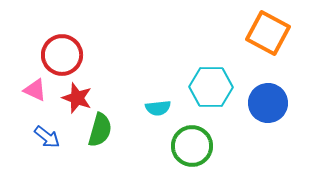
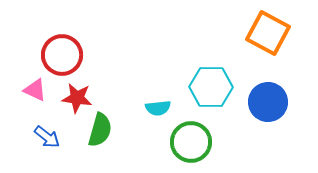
red star: rotated 12 degrees counterclockwise
blue circle: moved 1 px up
green circle: moved 1 px left, 4 px up
